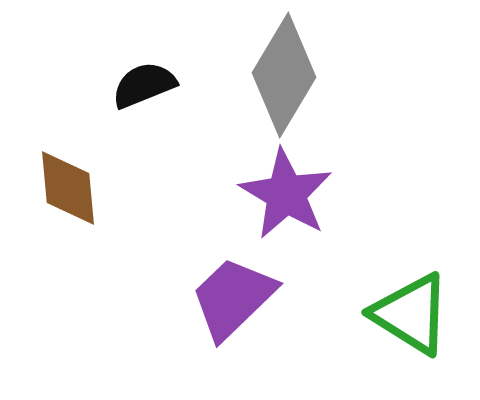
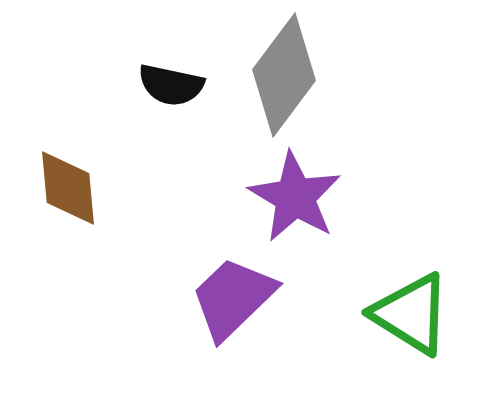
gray diamond: rotated 6 degrees clockwise
black semicircle: moved 27 px right; rotated 146 degrees counterclockwise
purple star: moved 9 px right, 3 px down
